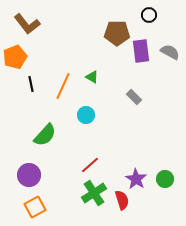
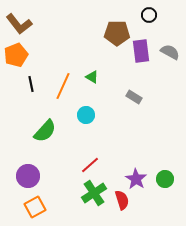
brown L-shape: moved 8 px left
orange pentagon: moved 1 px right, 2 px up
gray rectangle: rotated 14 degrees counterclockwise
green semicircle: moved 4 px up
purple circle: moved 1 px left, 1 px down
